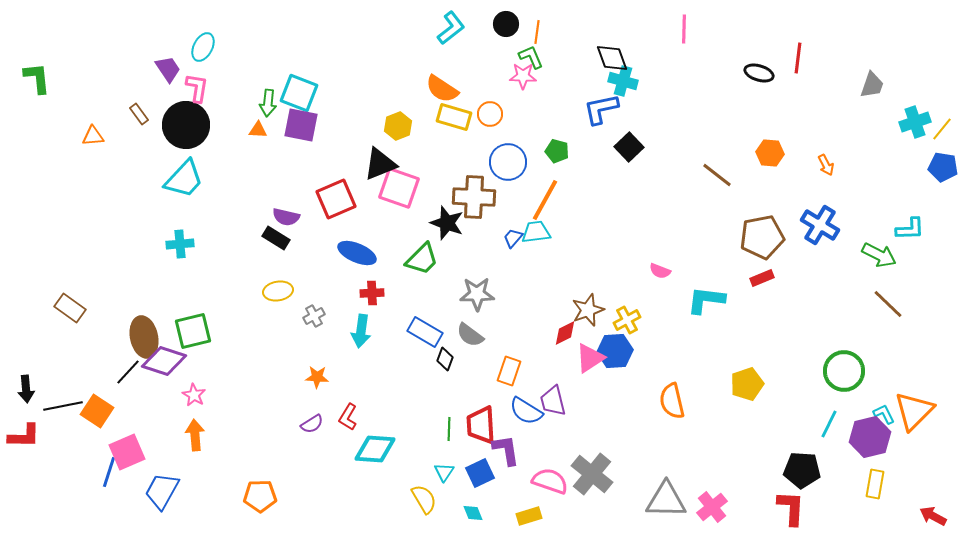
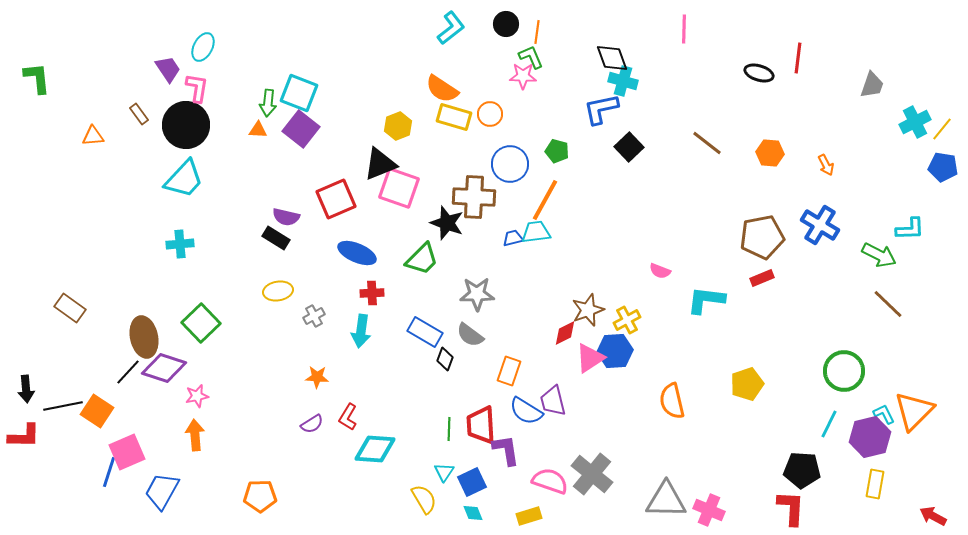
cyan cross at (915, 122): rotated 8 degrees counterclockwise
purple square at (301, 125): moved 4 px down; rotated 27 degrees clockwise
blue circle at (508, 162): moved 2 px right, 2 px down
brown line at (717, 175): moved 10 px left, 32 px up
blue trapezoid at (513, 238): rotated 35 degrees clockwise
green square at (193, 331): moved 8 px right, 8 px up; rotated 30 degrees counterclockwise
purple diamond at (164, 361): moved 7 px down
pink star at (194, 395): moved 3 px right, 1 px down; rotated 30 degrees clockwise
blue square at (480, 473): moved 8 px left, 9 px down
pink cross at (712, 507): moved 3 px left, 3 px down; rotated 28 degrees counterclockwise
